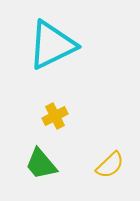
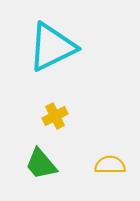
cyan triangle: moved 2 px down
yellow semicircle: rotated 136 degrees counterclockwise
